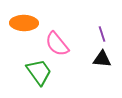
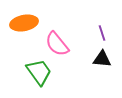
orange ellipse: rotated 12 degrees counterclockwise
purple line: moved 1 px up
